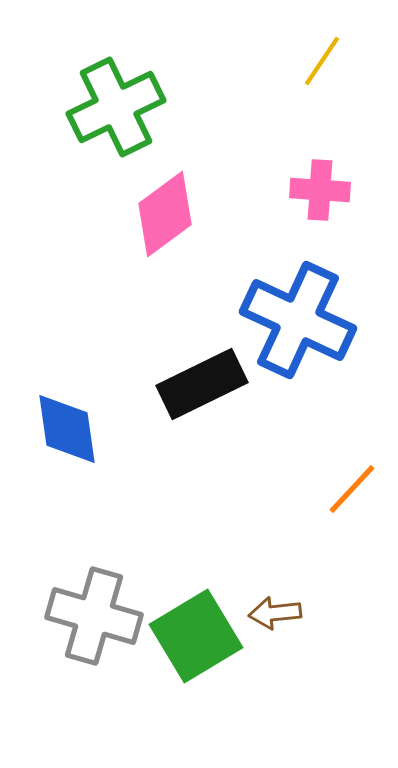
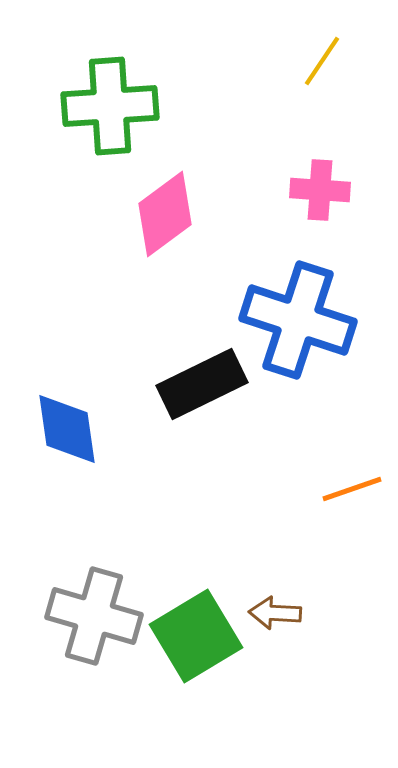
green cross: moved 6 px left, 1 px up; rotated 22 degrees clockwise
blue cross: rotated 7 degrees counterclockwise
orange line: rotated 28 degrees clockwise
brown arrow: rotated 9 degrees clockwise
